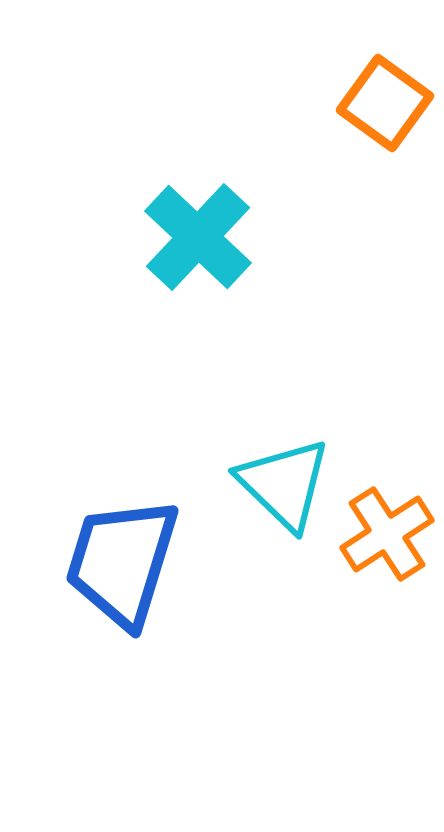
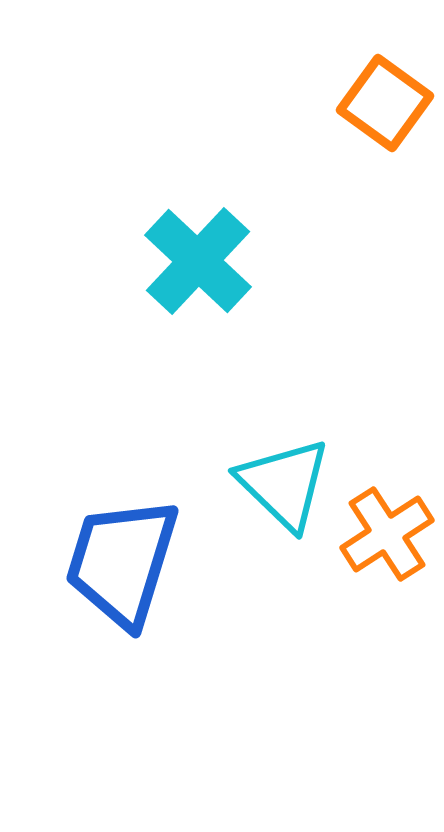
cyan cross: moved 24 px down
